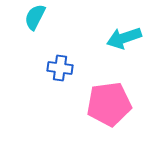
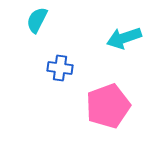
cyan semicircle: moved 2 px right, 3 px down
pink pentagon: moved 1 px left, 2 px down; rotated 12 degrees counterclockwise
